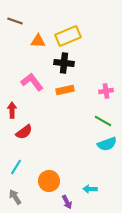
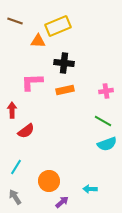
yellow rectangle: moved 10 px left, 10 px up
pink L-shape: rotated 55 degrees counterclockwise
red semicircle: moved 2 px right, 1 px up
purple arrow: moved 5 px left; rotated 104 degrees counterclockwise
